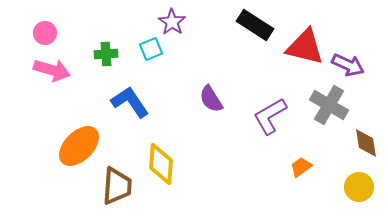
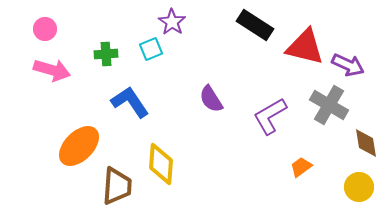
pink circle: moved 4 px up
